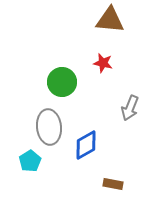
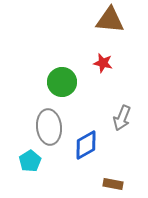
gray arrow: moved 8 px left, 10 px down
